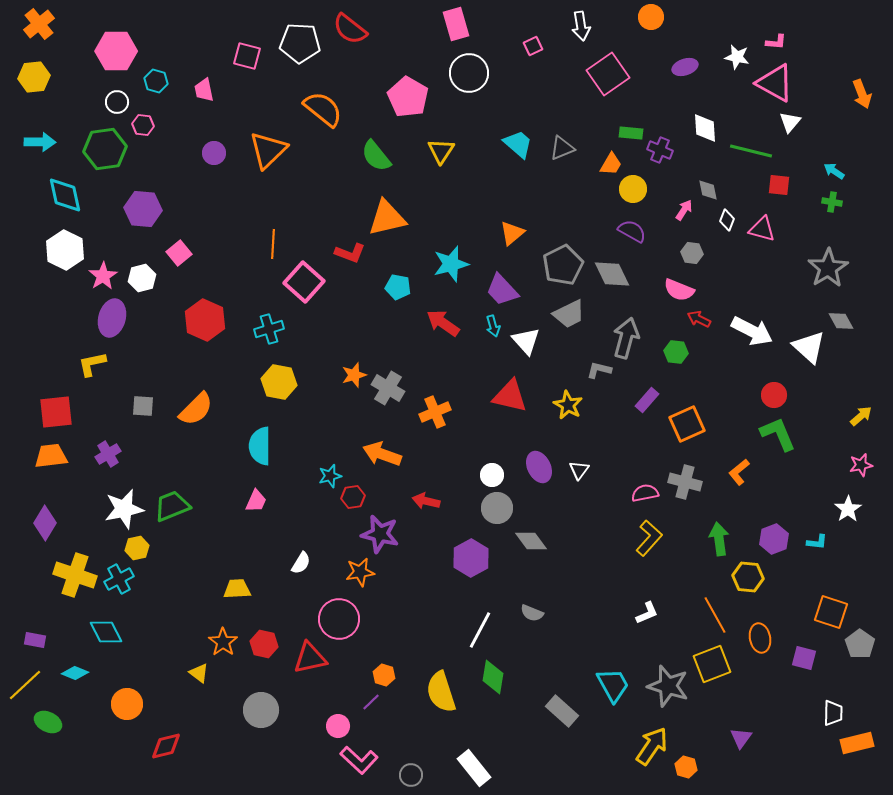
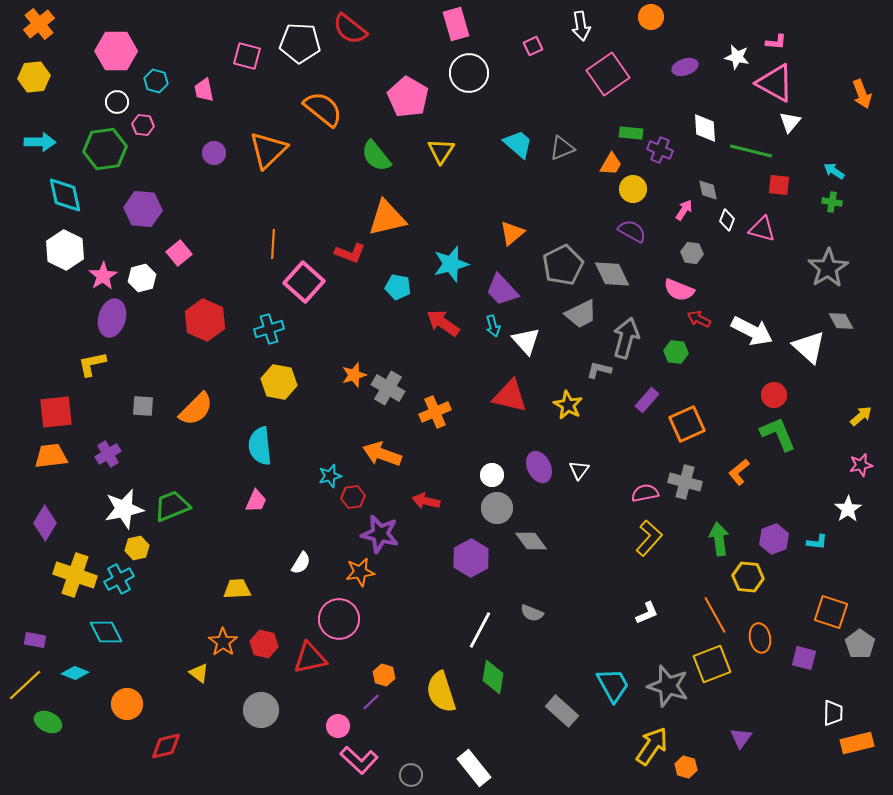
gray trapezoid at (569, 314): moved 12 px right
cyan semicircle at (260, 446): rotated 6 degrees counterclockwise
